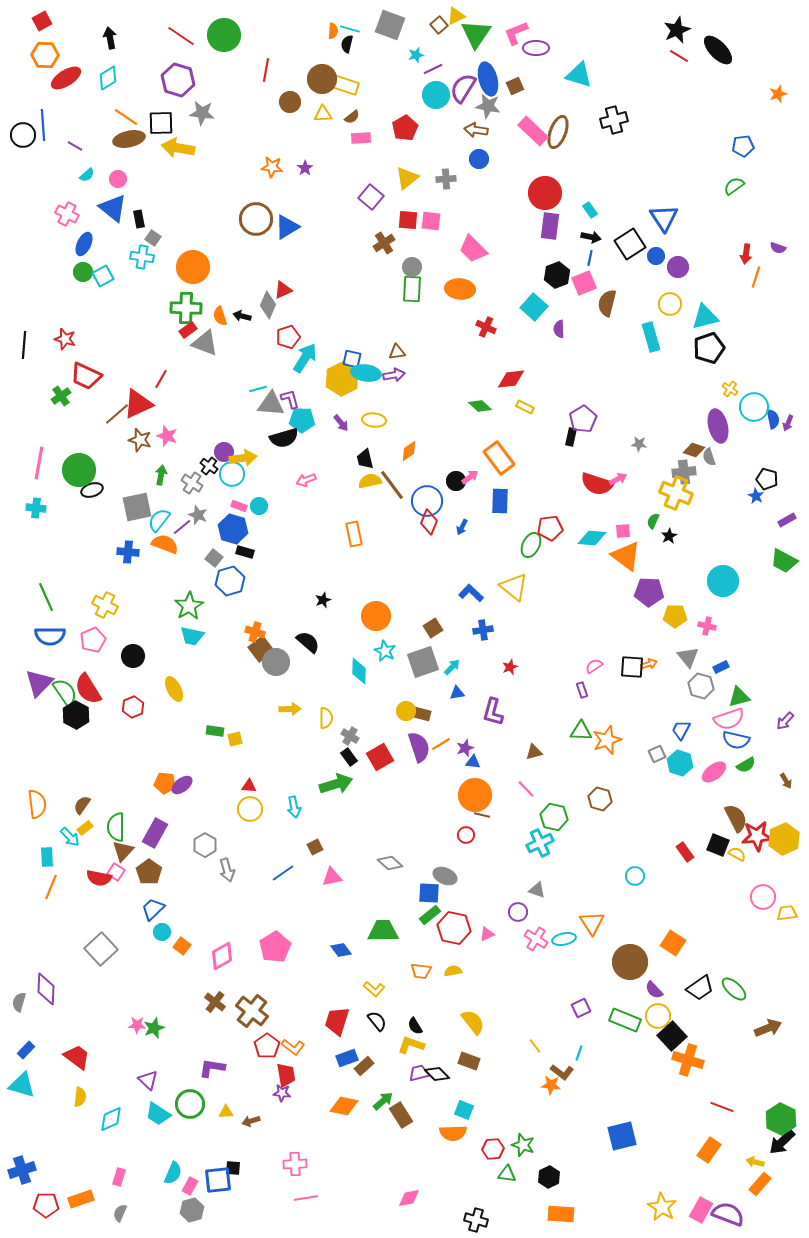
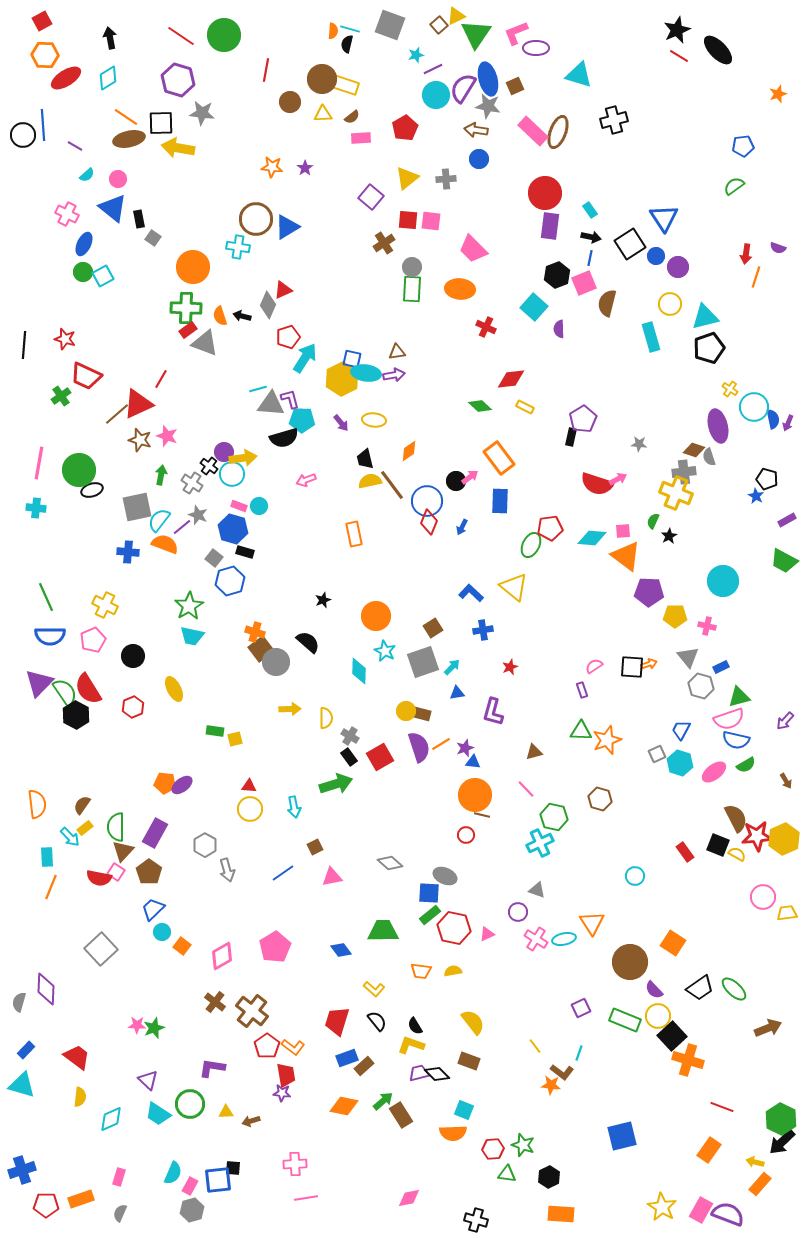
cyan cross at (142, 257): moved 96 px right, 10 px up
